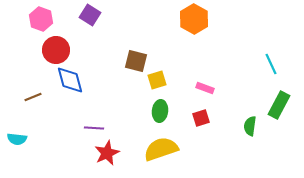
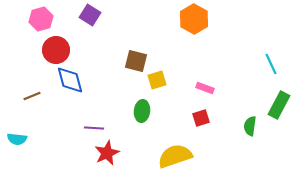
pink hexagon: rotated 25 degrees clockwise
brown line: moved 1 px left, 1 px up
green ellipse: moved 18 px left
yellow semicircle: moved 14 px right, 7 px down
